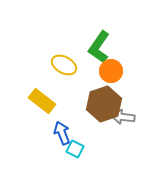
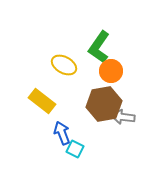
brown hexagon: rotated 8 degrees clockwise
